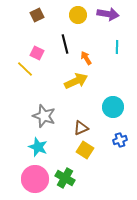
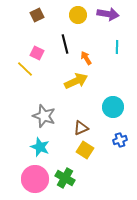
cyan star: moved 2 px right
